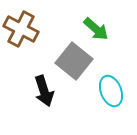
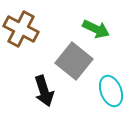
green arrow: rotated 16 degrees counterclockwise
